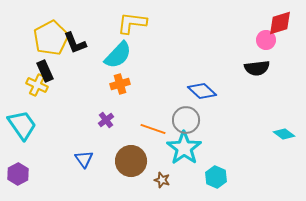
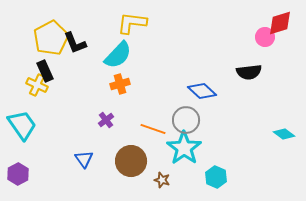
pink circle: moved 1 px left, 3 px up
black semicircle: moved 8 px left, 4 px down
